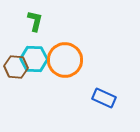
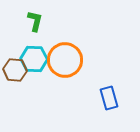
brown hexagon: moved 1 px left, 3 px down
blue rectangle: moved 5 px right; rotated 50 degrees clockwise
